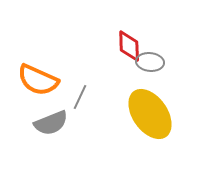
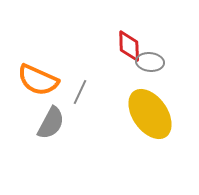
gray line: moved 5 px up
gray semicircle: rotated 40 degrees counterclockwise
